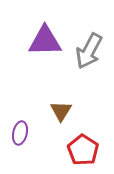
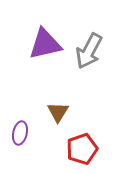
purple triangle: moved 3 px down; rotated 12 degrees counterclockwise
brown triangle: moved 3 px left, 1 px down
red pentagon: moved 1 px left, 1 px up; rotated 20 degrees clockwise
